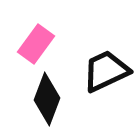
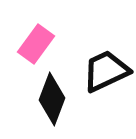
black diamond: moved 5 px right
